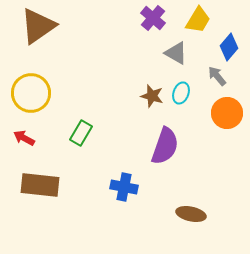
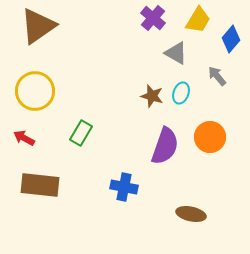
blue diamond: moved 2 px right, 8 px up
yellow circle: moved 4 px right, 2 px up
orange circle: moved 17 px left, 24 px down
